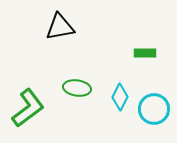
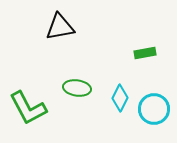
green rectangle: rotated 10 degrees counterclockwise
cyan diamond: moved 1 px down
green L-shape: rotated 99 degrees clockwise
